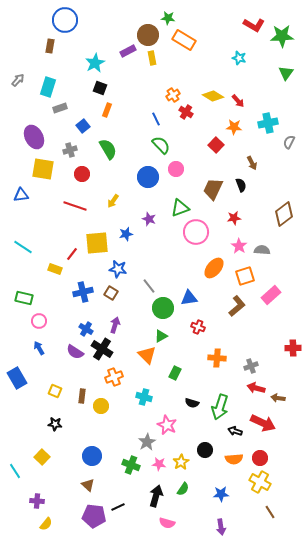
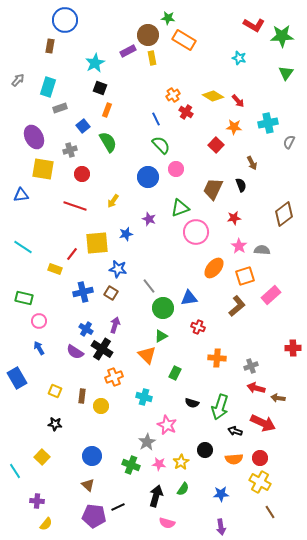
green semicircle at (108, 149): moved 7 px up
